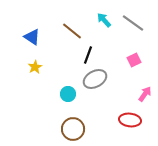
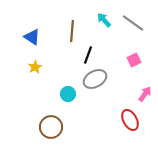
brown line: rotated 55 degrees clockwise
red ellipse: rotated 55 degrees clockwise
brown circle: moved 22 px left, 2 px up
